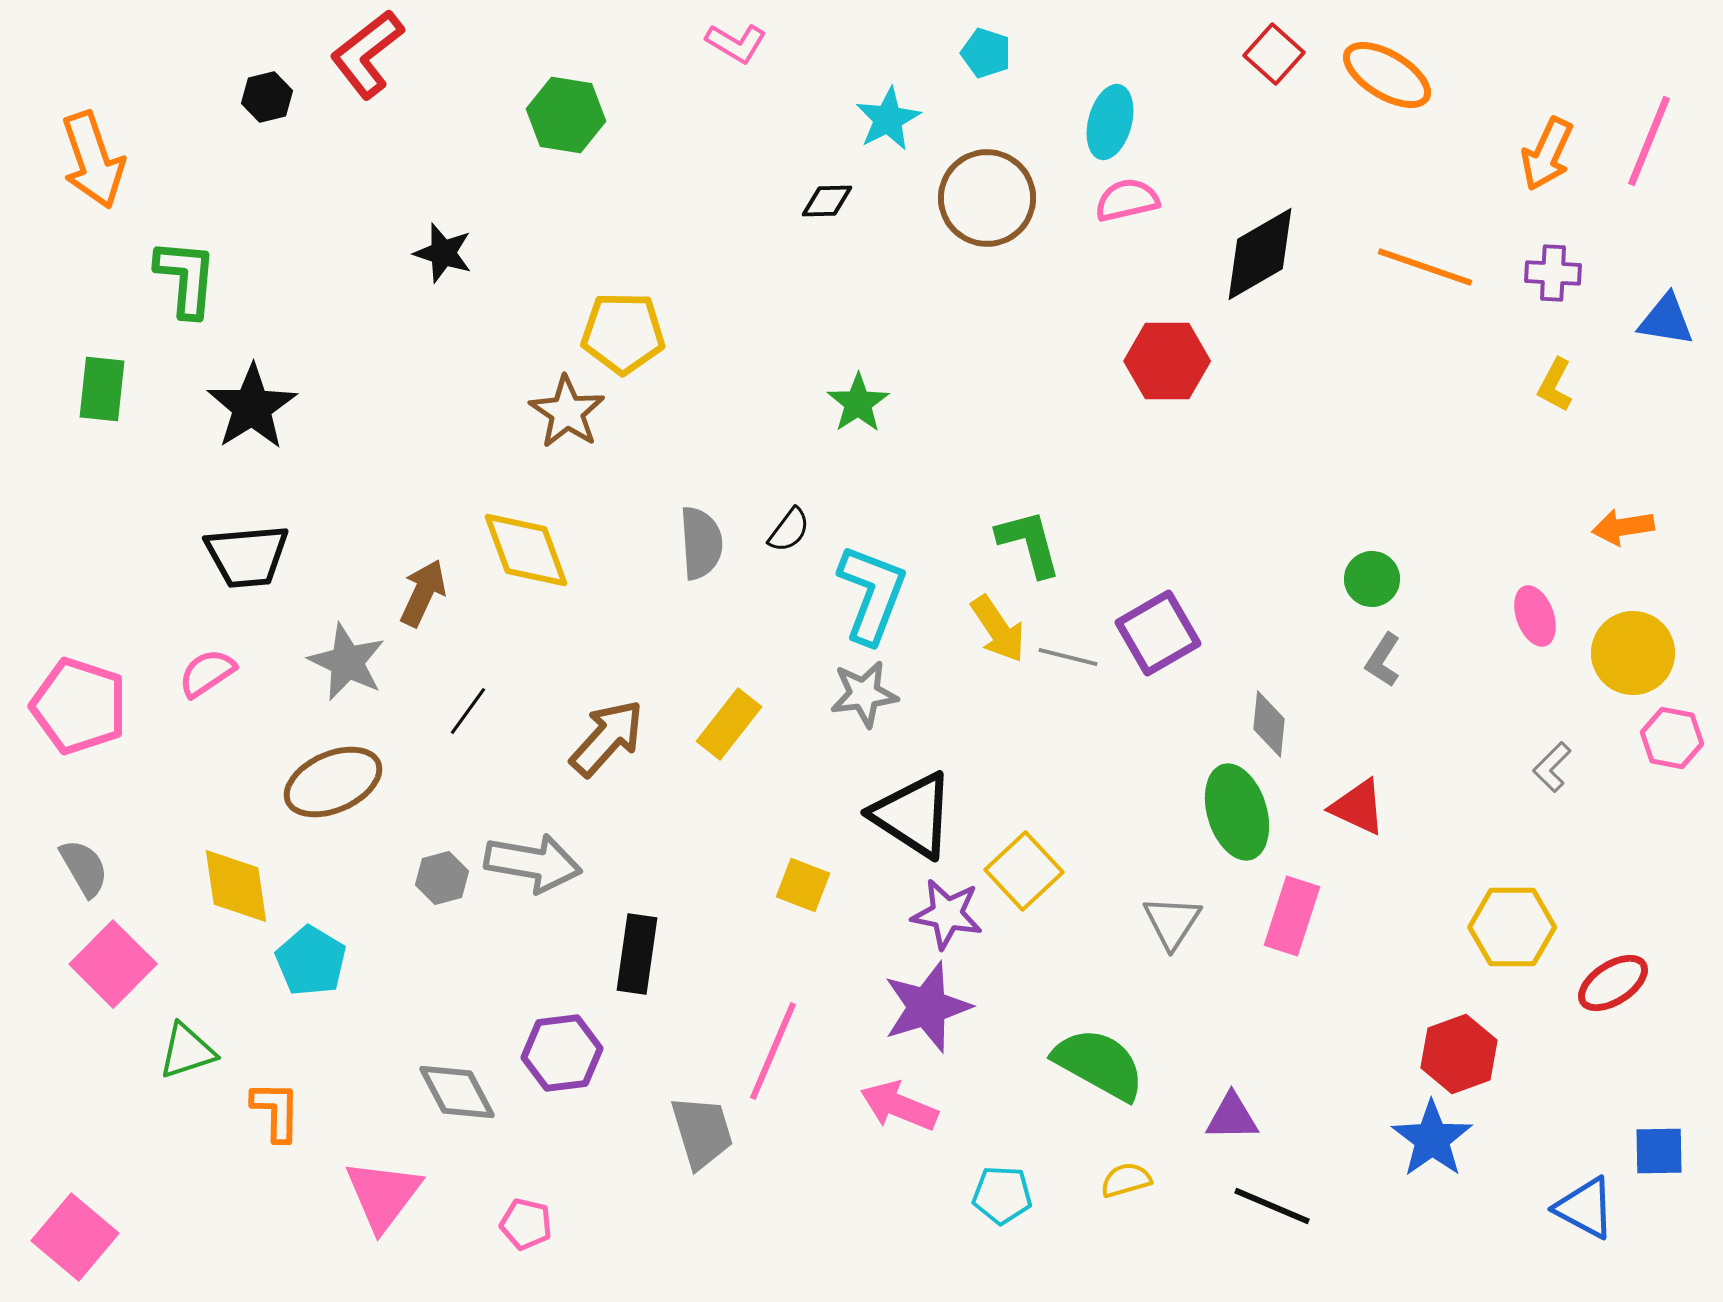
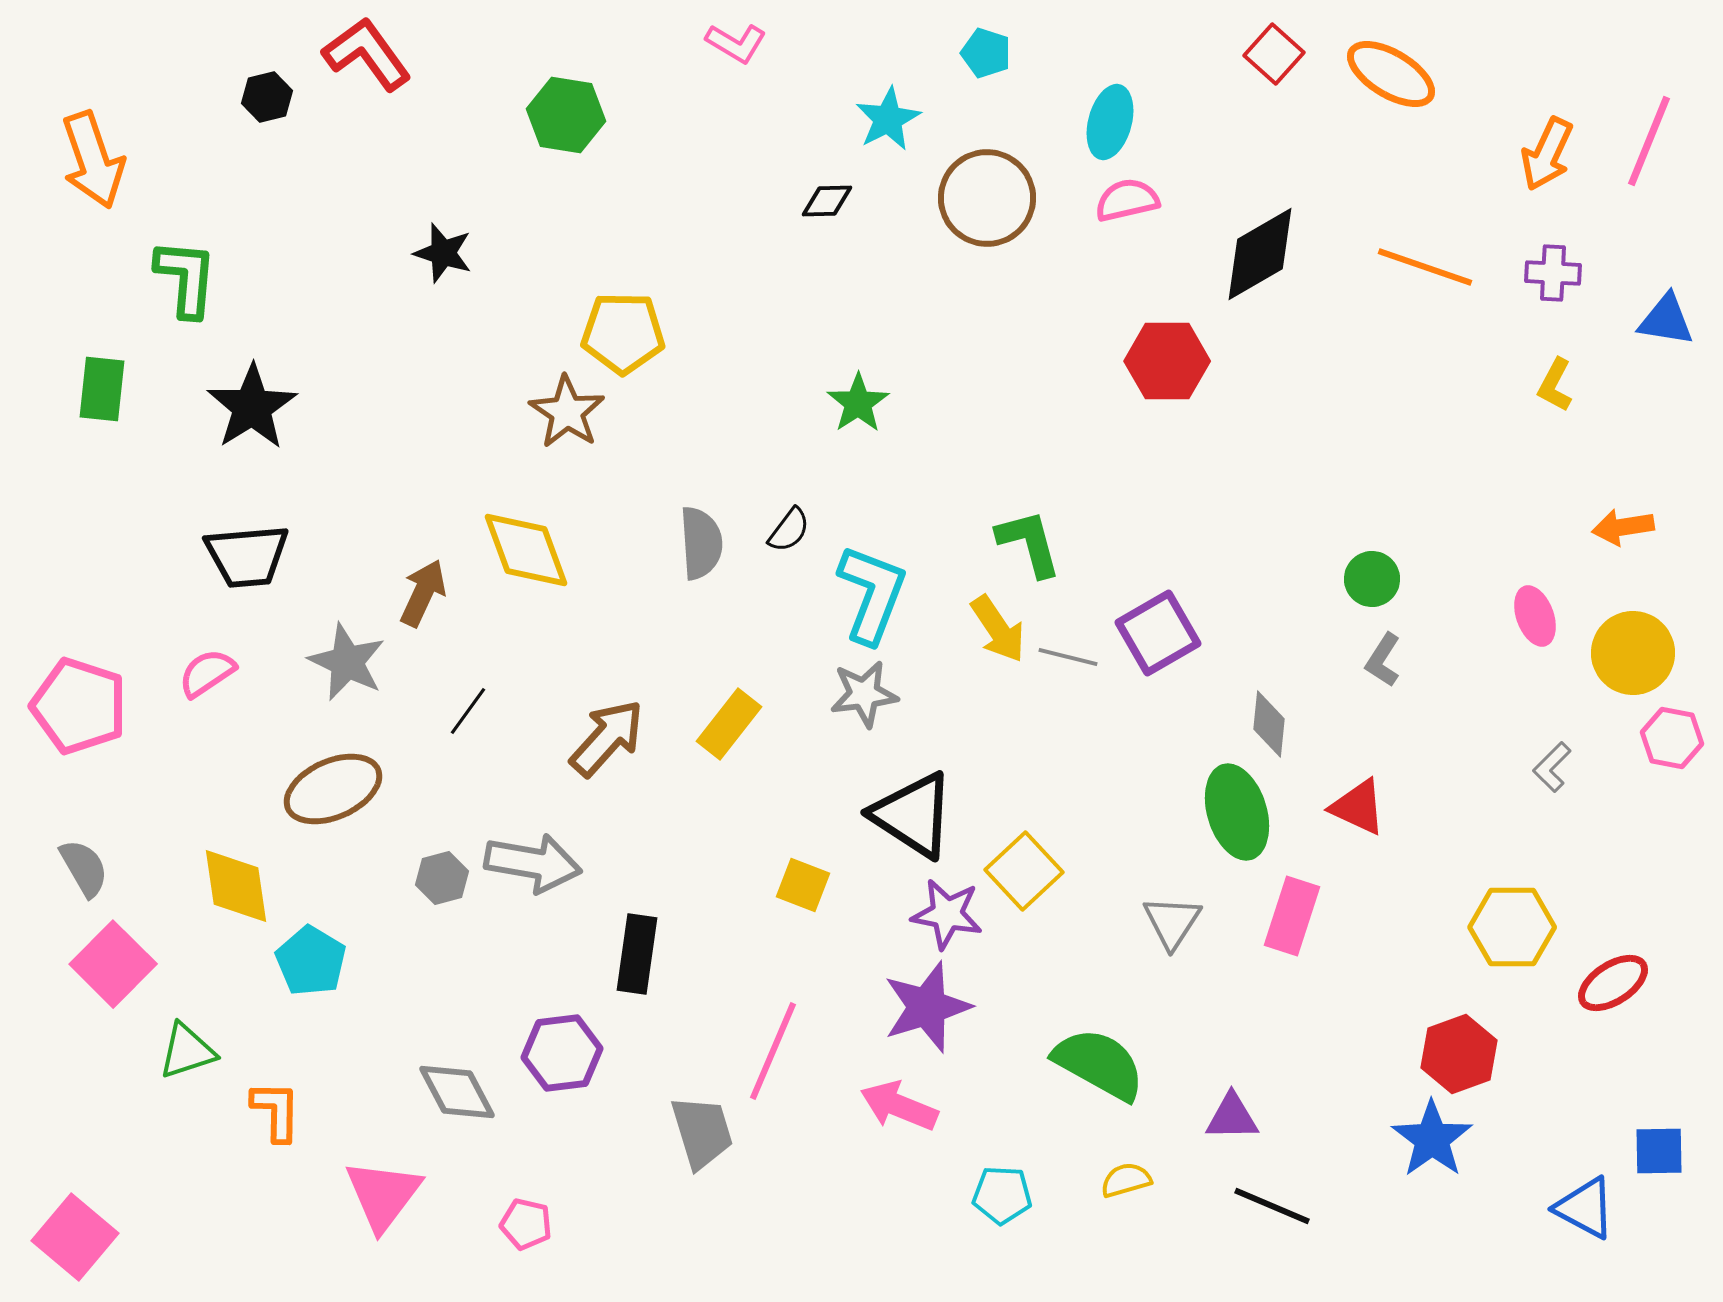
red L-shape at (367, 54): rotated 92 degrees clockwise
orange ellipse at (1387, 75): moved 4 px right, 1 px up
brown ellipse at (333, 782): moved 7 px down
